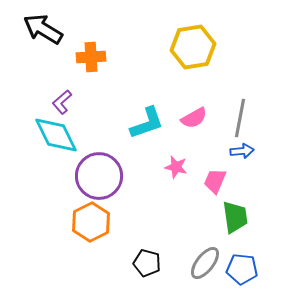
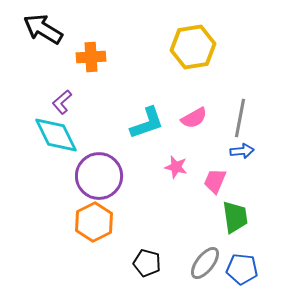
orange hexagon: moved 3 px right
